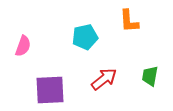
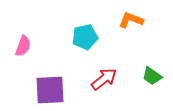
orange L-shape: moved 2 px right, 1 px up; rotated 115 degrees clockwise
green trapezoid: moved 2 px right; rotated 65 degrees counterclockwise
